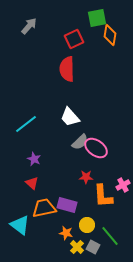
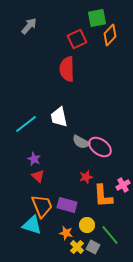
orange diamond: rotated 35 degrees clockwise
red square: moved 3 px right
white trapezoid: moved 11 px left; rotated 30 degrees clockwise
gray semicircle: moved 1 px right; rotated 72 degrees clockwise
pink ellipse: moved 4 px right, 1 px up
red star: rotated 16 degrees counterclockwise
red triangle: moved 6 px right, 7 px up
orange trapezoid: moved 2 px left, 2 px up; rotated 80 degrees clockwise
cyan triangle: moved 12 px right; rotated 20 degrees counterclockwise
green line: moved 1 px up
